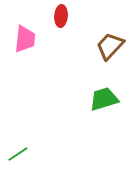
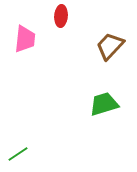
green trapezoid: moved 5 px down
